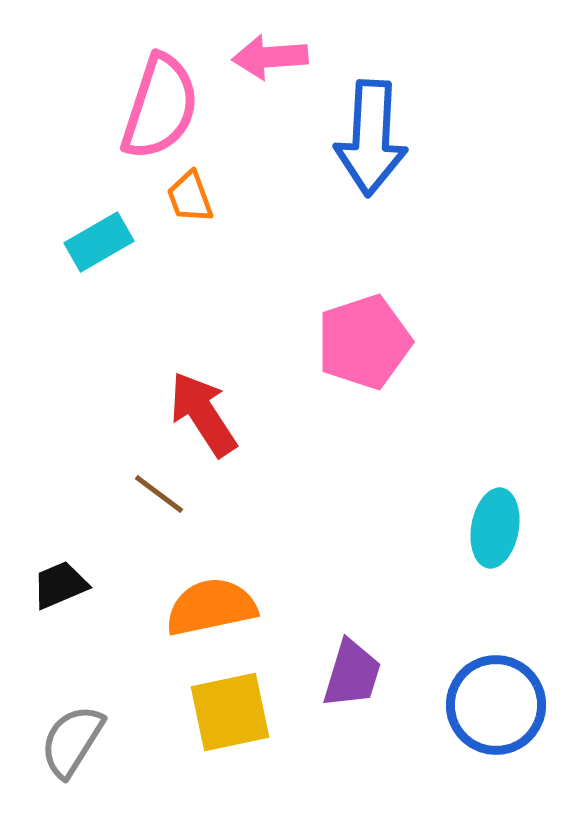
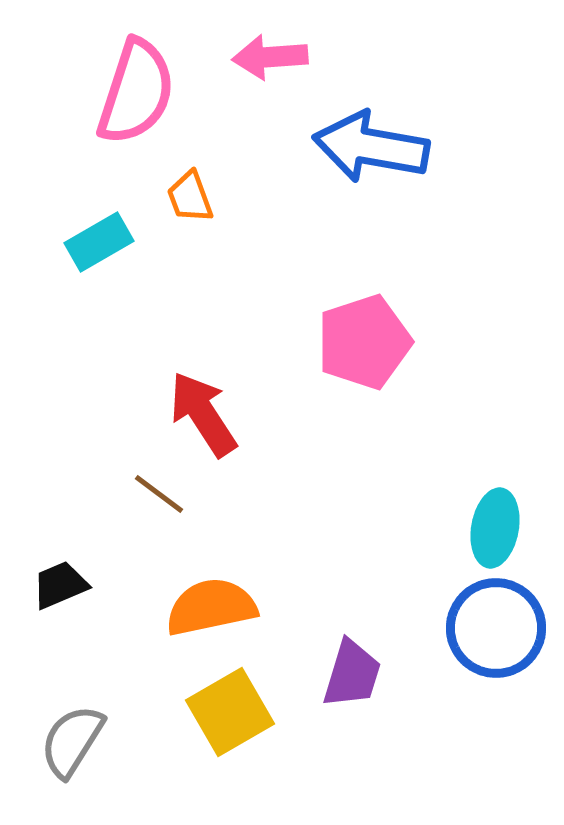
pink semicircle: moved 24 px left, 15 px up
blue arrow: moved 9 px down; rotated 97 degrees clockwise
blue circle: moved 77 px up
yellow square: rotated 18 degrees counterclockwise
